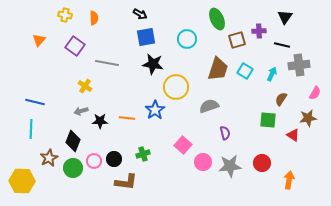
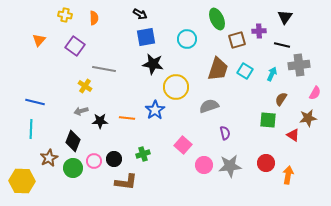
gray line at (107, 63): moved 3 px left, 6 px down
pink circle at (203, 162): moved 1 px right, 3 px down
red circle at (262, 163): moved 4 px right
orange arrow at (289, 180): moved 1 px left, 5 px up
